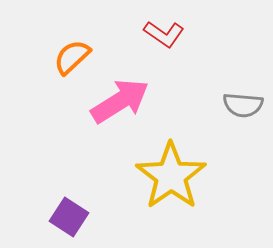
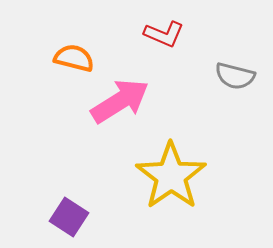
red L-shape: rotated 12 degrees counterclockwise
orange semicircle: moved 2 px right, 1 px down; rotated 57 degrees clockwise
gray semicircle: moved 8 px left, 29 px up; rotated 9 degrees clockwise
